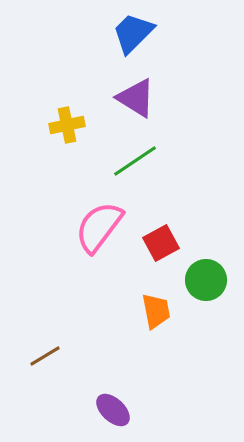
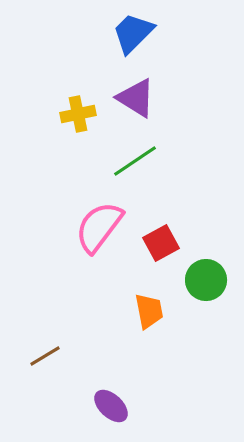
yellow cross: moved 11 px right, 11 px up
orange trapezoid: moved 7 px left
purple ellipse: moved 2 px left, 4 px up
